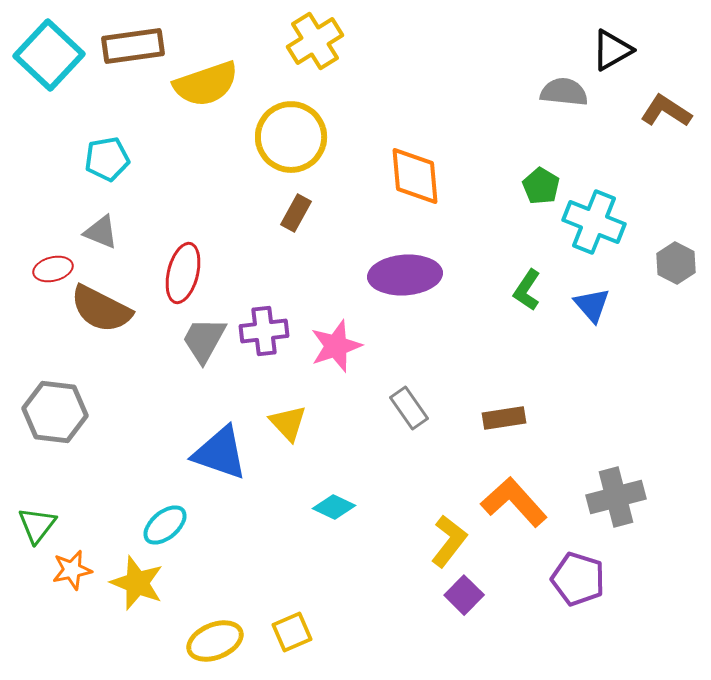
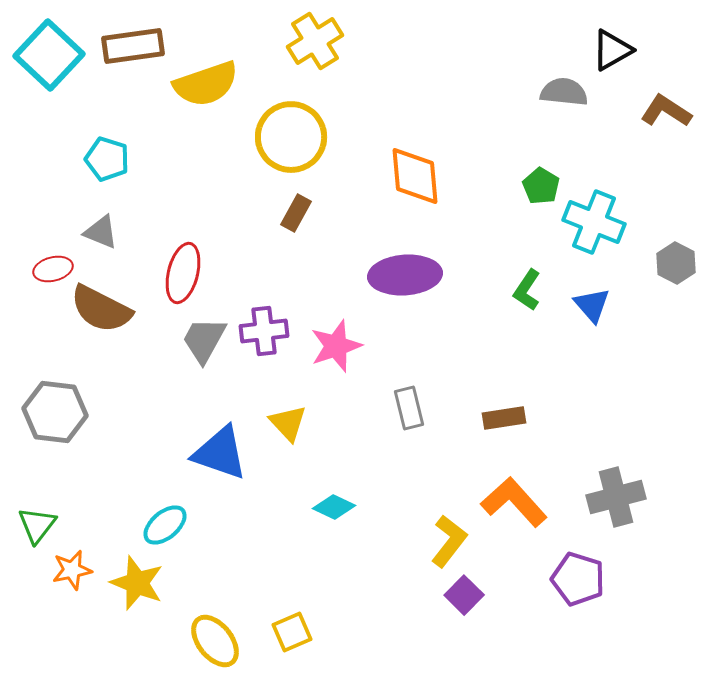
cyan pentagon at (107, 159): rotated 27 degrees clockwise
gray rectangle at (409, 408): rotated 21 degrees clockwise
yellow ellipse at (215, 641): rotated 74 degrees clockwise
